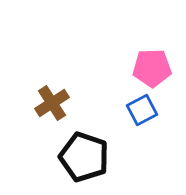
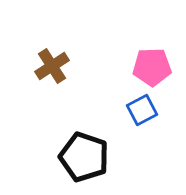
pink pentagon: moved 1 px up
brown cross: moved 37 px up
